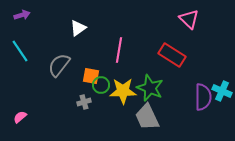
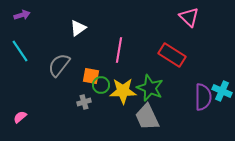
pink triangle: moved 2 px up
